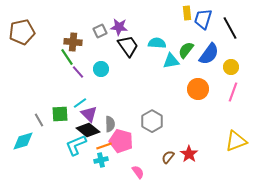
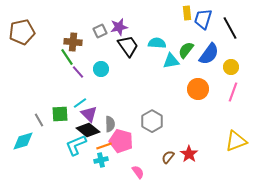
purple star: rotated 18 degrees counterclockwise
